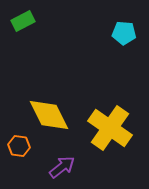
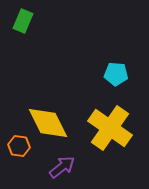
green rectangle: rotated 40 degrees counterclockwise
cyan pentagon: moved 8 px left, 41 px down
yellow diamond: moved 1 px left, 8 px down
